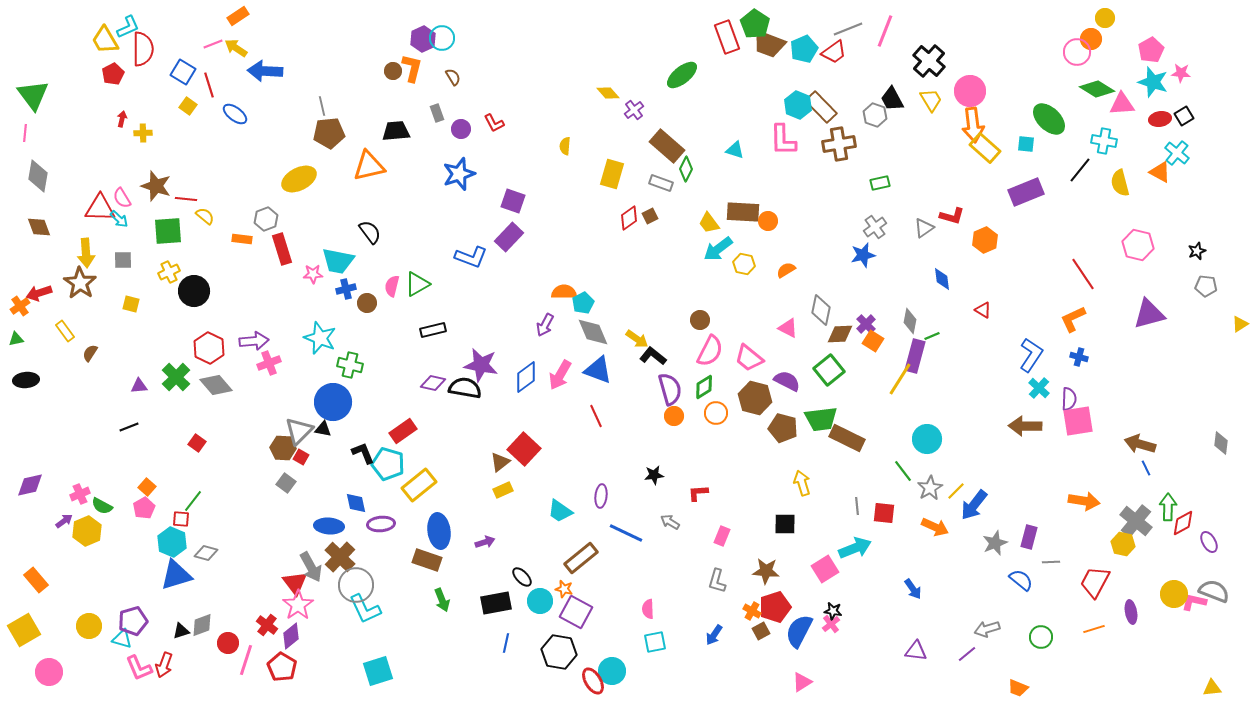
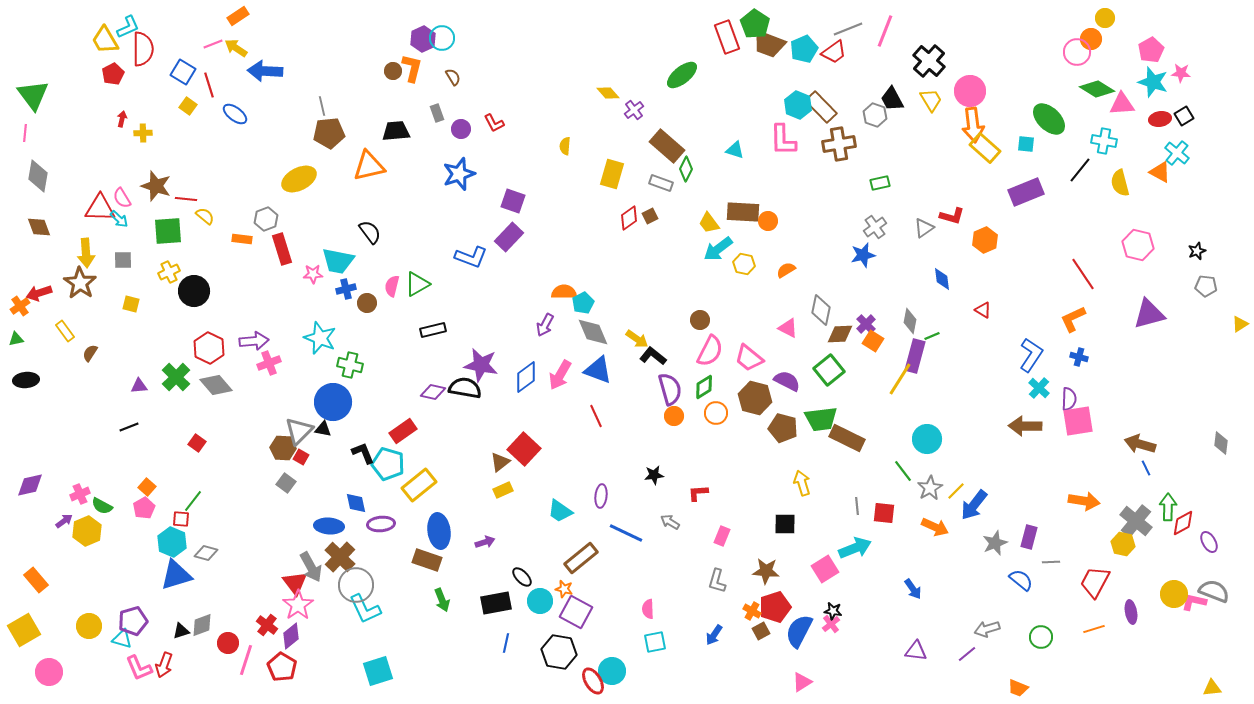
purple diamond at (433, 383): moved 9 px down
